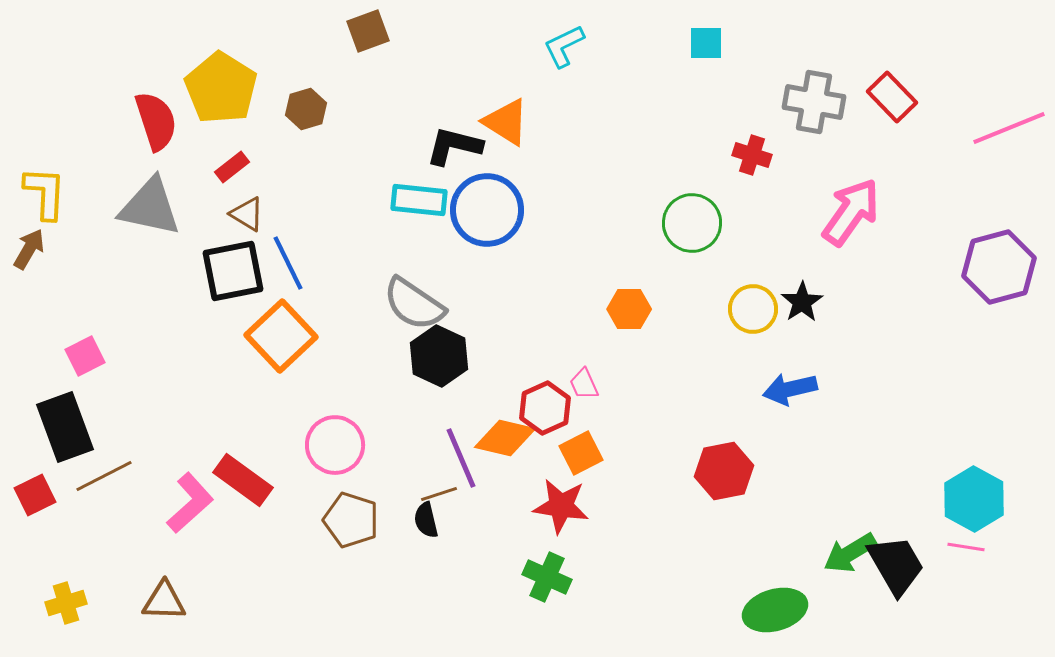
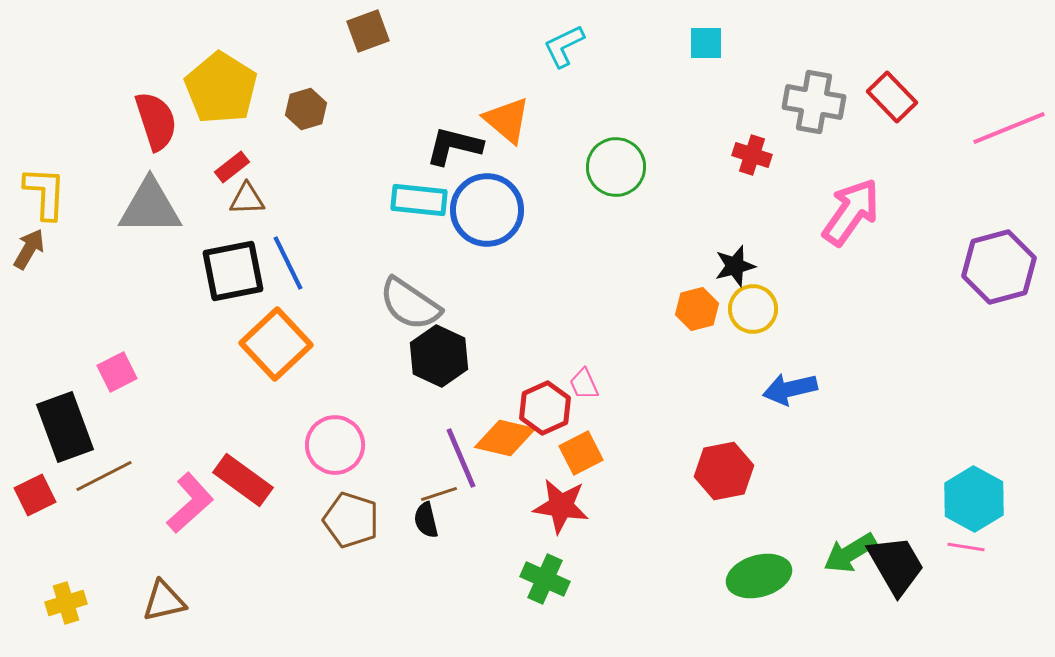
orange triangle at (506, 122): moved 1 px right, 2 px up; rotated 8 degrees clockwise
gray triangle at (150, 207): rotated 12 degrees counterclockwise
brown triangle at (247, 214): moved 15 px up; rotated 33 degrees counterclockwise
green circle at (692, 223): moved 76 px left, 56 px up
black star at (802, 302): moved 67 px left, 36 px up; rotated 18 degrees clockwise
gray semicircle at (414, 304): moved 4 px left
orange hexagon at (629, 309): moved 68 px right; rotated 15 degrees counterclockwise
orange square at (281, 336): moved 5 px left, 8 px down
pink square at (85, 356): moved 32 px right, 16 px down
green cross at (547, 577): moved 2 px left, 2 px down
brown triangle at (164, 601): rotated 15 degrees counterclockwise
green ellipse at (775, 610): moved 16 px left, 34 px up
